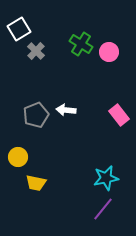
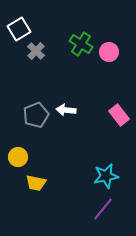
cyan star: moved 2 px up
